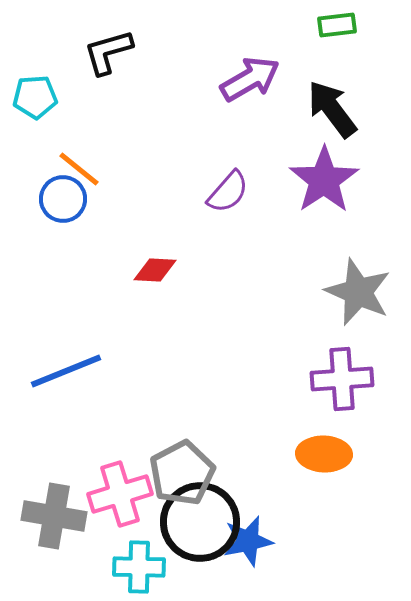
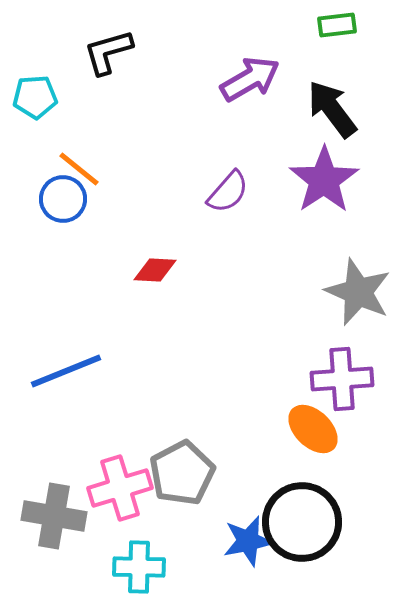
orange ellipse: moved 11 px left, 25 px up; rotated 42 degrees clockwise
pink cross: moved 6 px up
black circle: moved 102 px right
